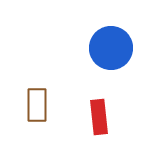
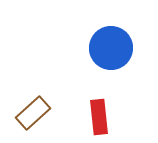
brown rectangle: moved 4 px left, 8 px down; rotated 48 degrees clockwise
